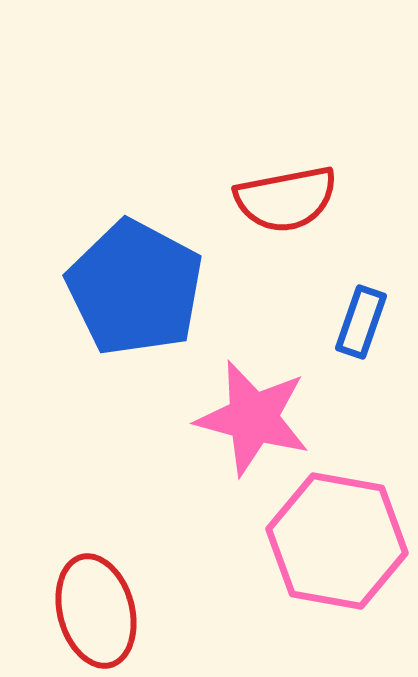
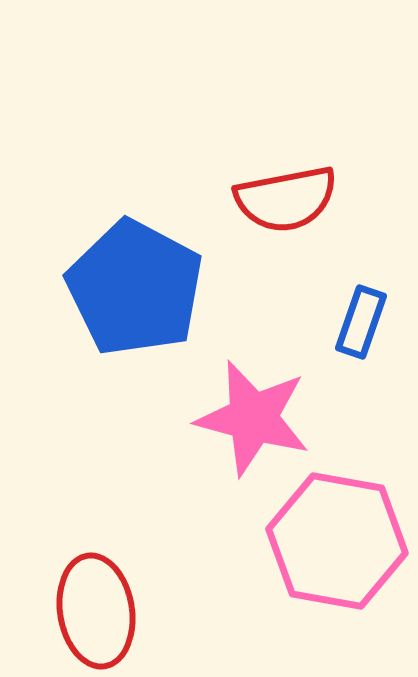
red ellipse: rotated 6 degrees clockwise
